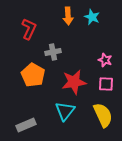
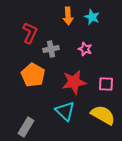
red L-shape: moved 1 px right, 4 px down
gray cross: moved 2 px left, 3 px up
pink star: moved 20 px left, 11 px up
cyan triangle: rotated 25 degrees counterclockwise
yellow semicircle: rotated 35 degrees counterclockwise
gray rectangle: moved 2 px down; rotated 36 degrees counterclockwise
